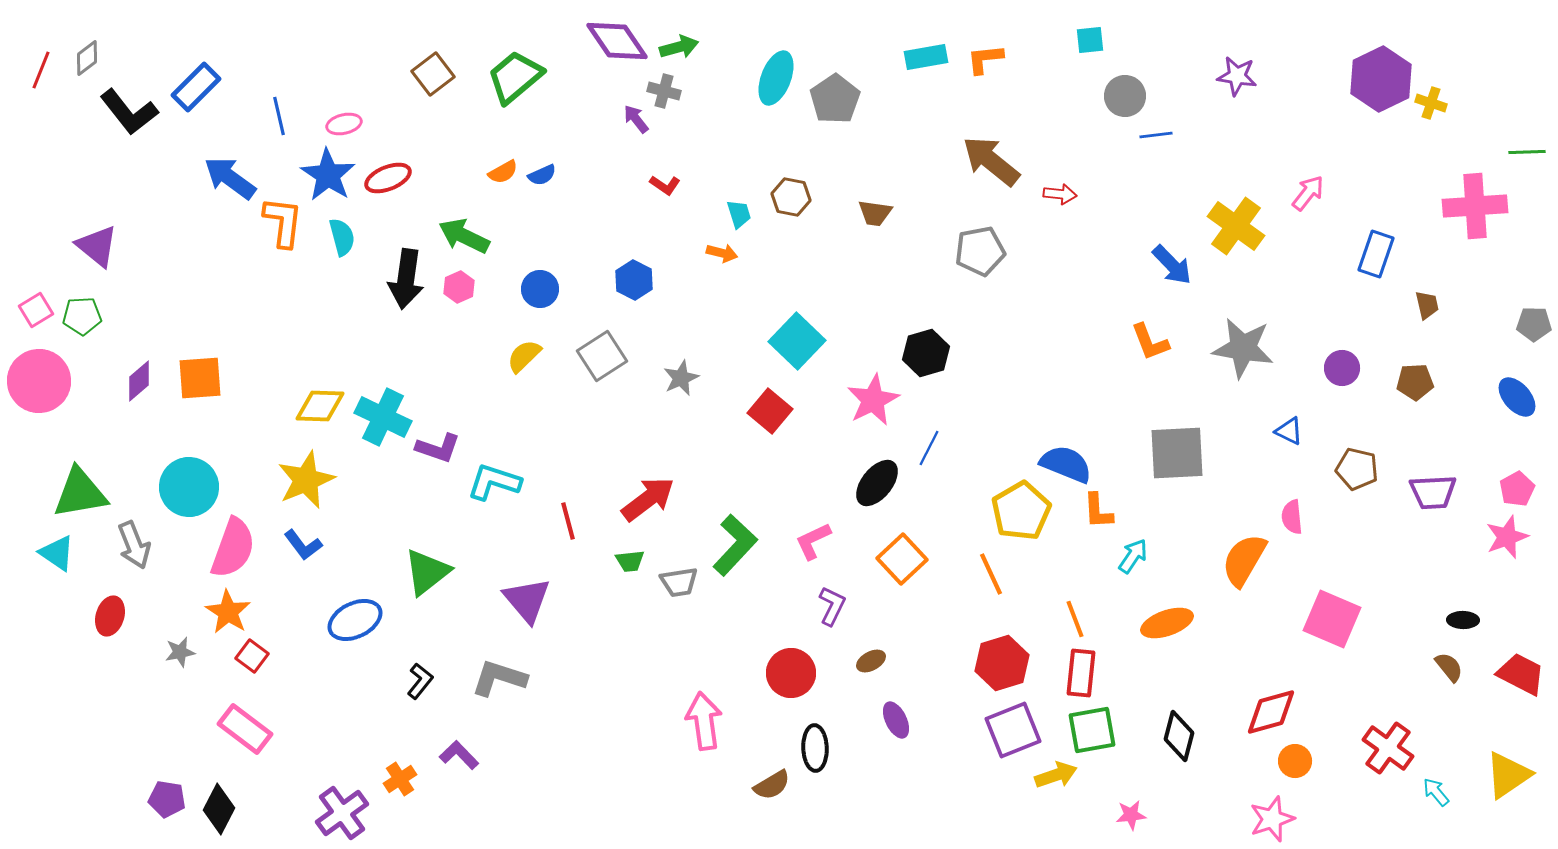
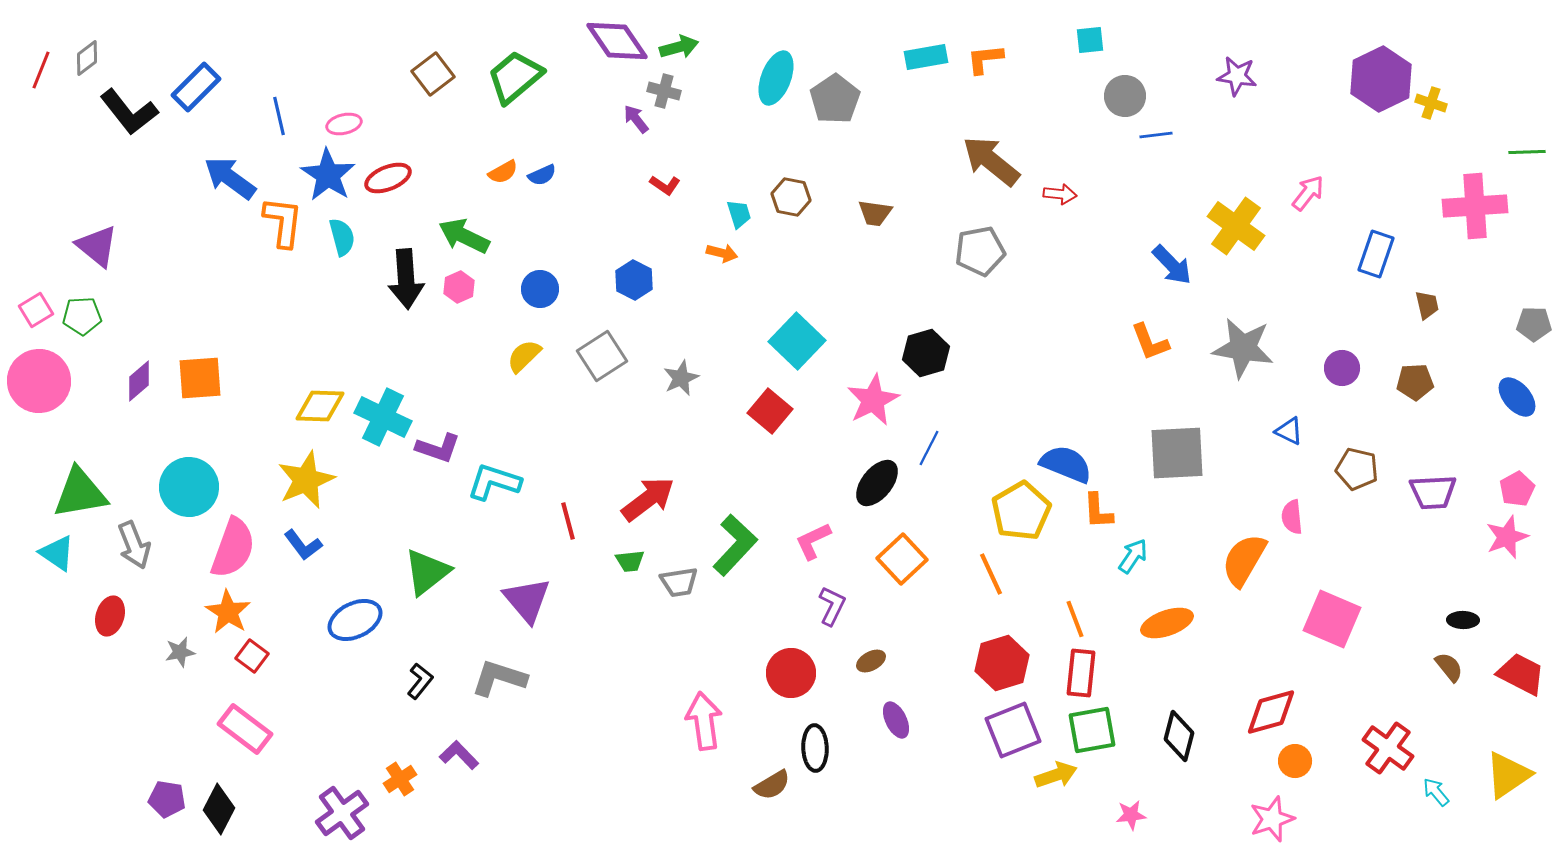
black arrow at (406, 279): rotated 12 degrees counterclockwise
